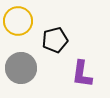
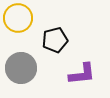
yellow circle: moved 3 px up
purple L-shape: rotated 104 degrees counterclockwise
